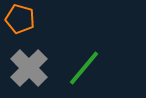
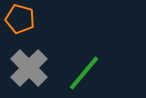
green line: moved 5 px down
